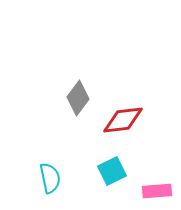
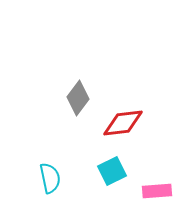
red diamond: moved 3 px down
